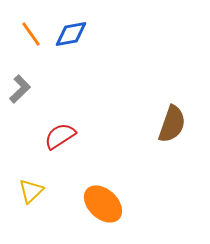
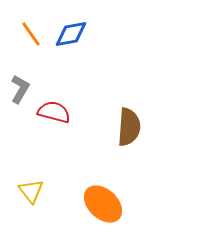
gray L-shape: rotated 16 degrees counterclockwise
brown semicircle: moved 43 px left, 3 px down; rotated 15 degrees counterclockwise
red semicircle: moved 6 px left, 24 px up; rotated 48 degrees clockwise
yellow triangle: rotated 24 degrees counterclockwise
